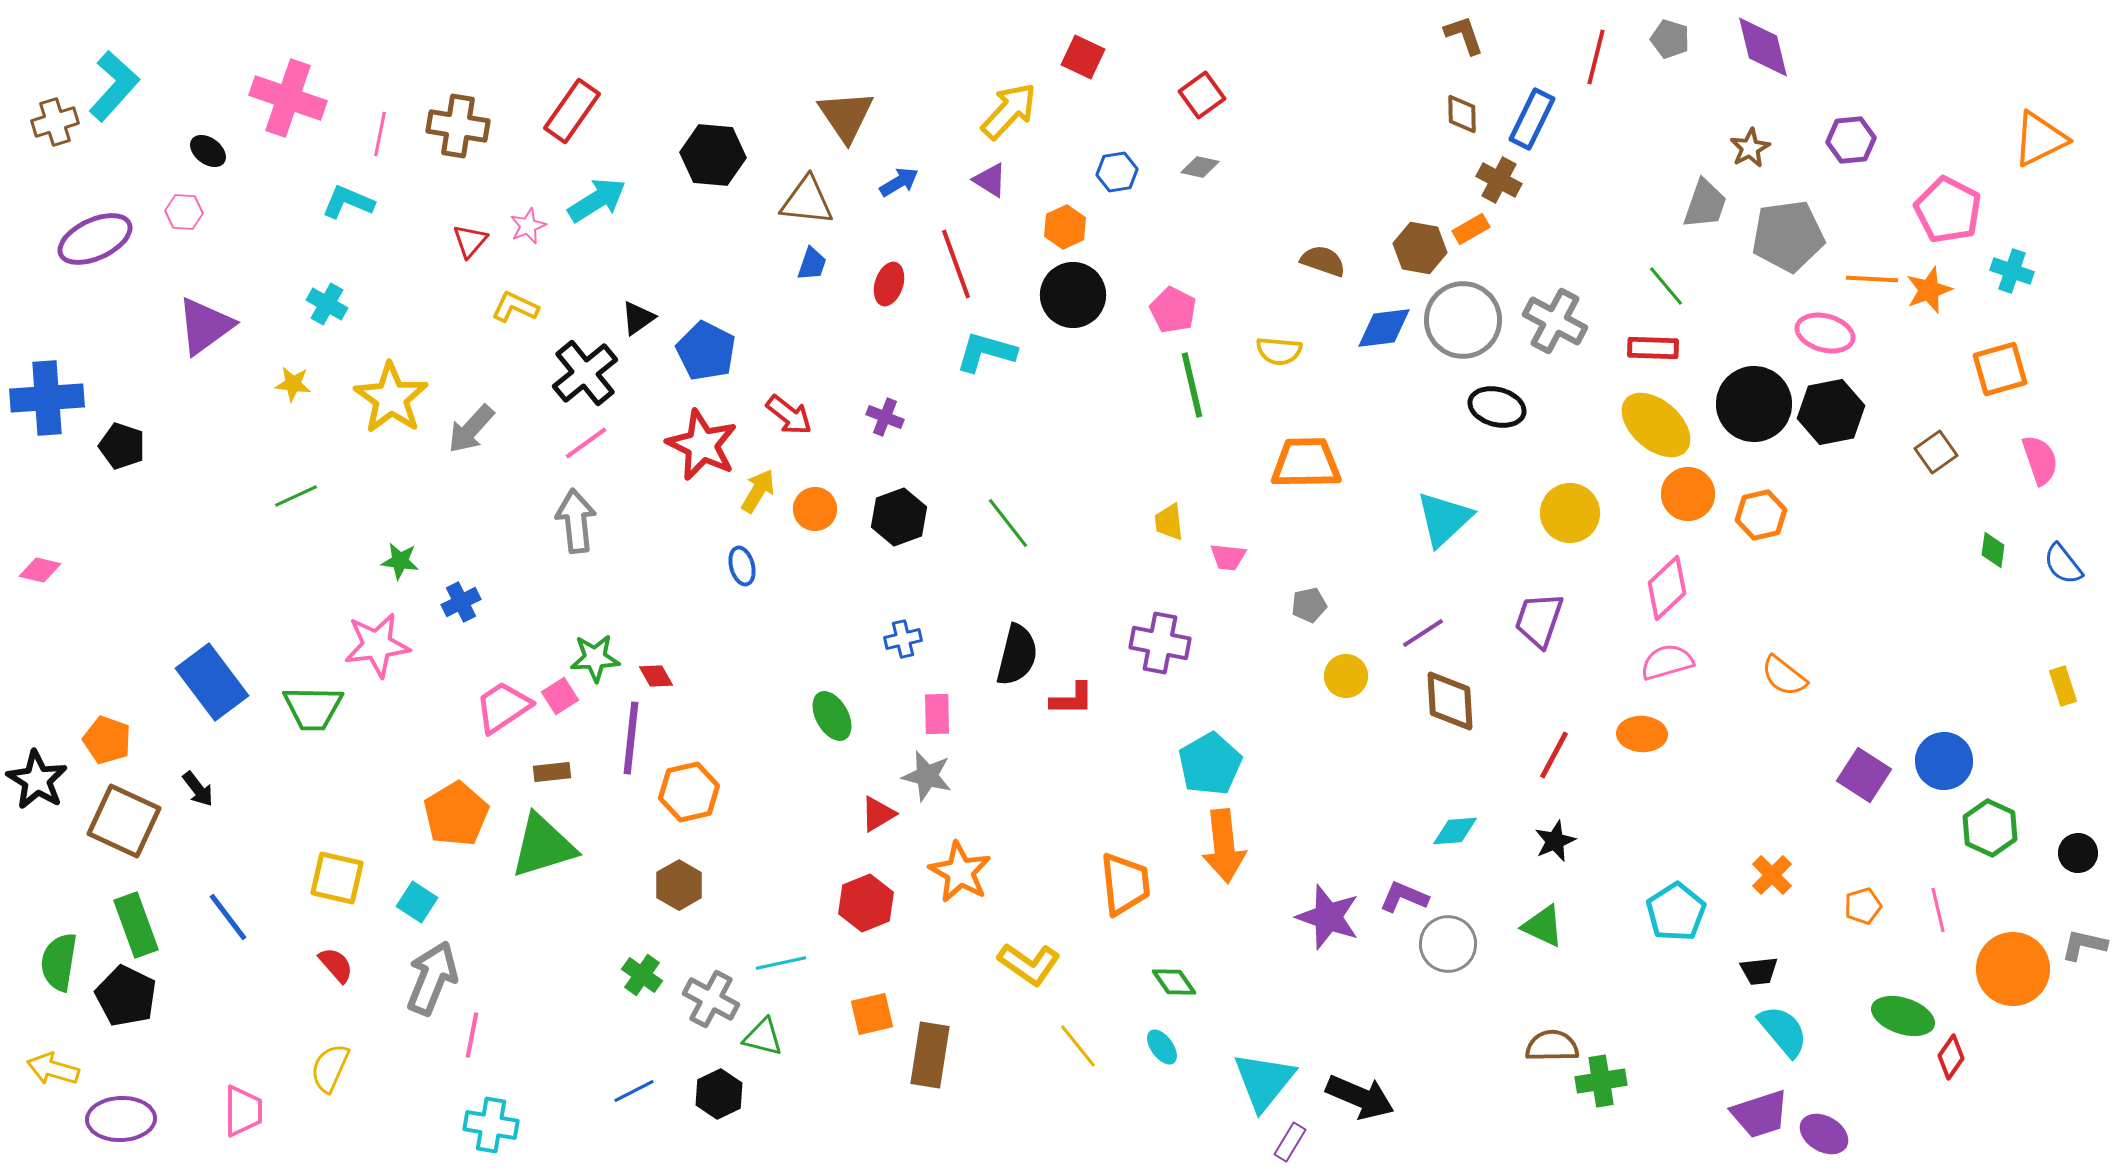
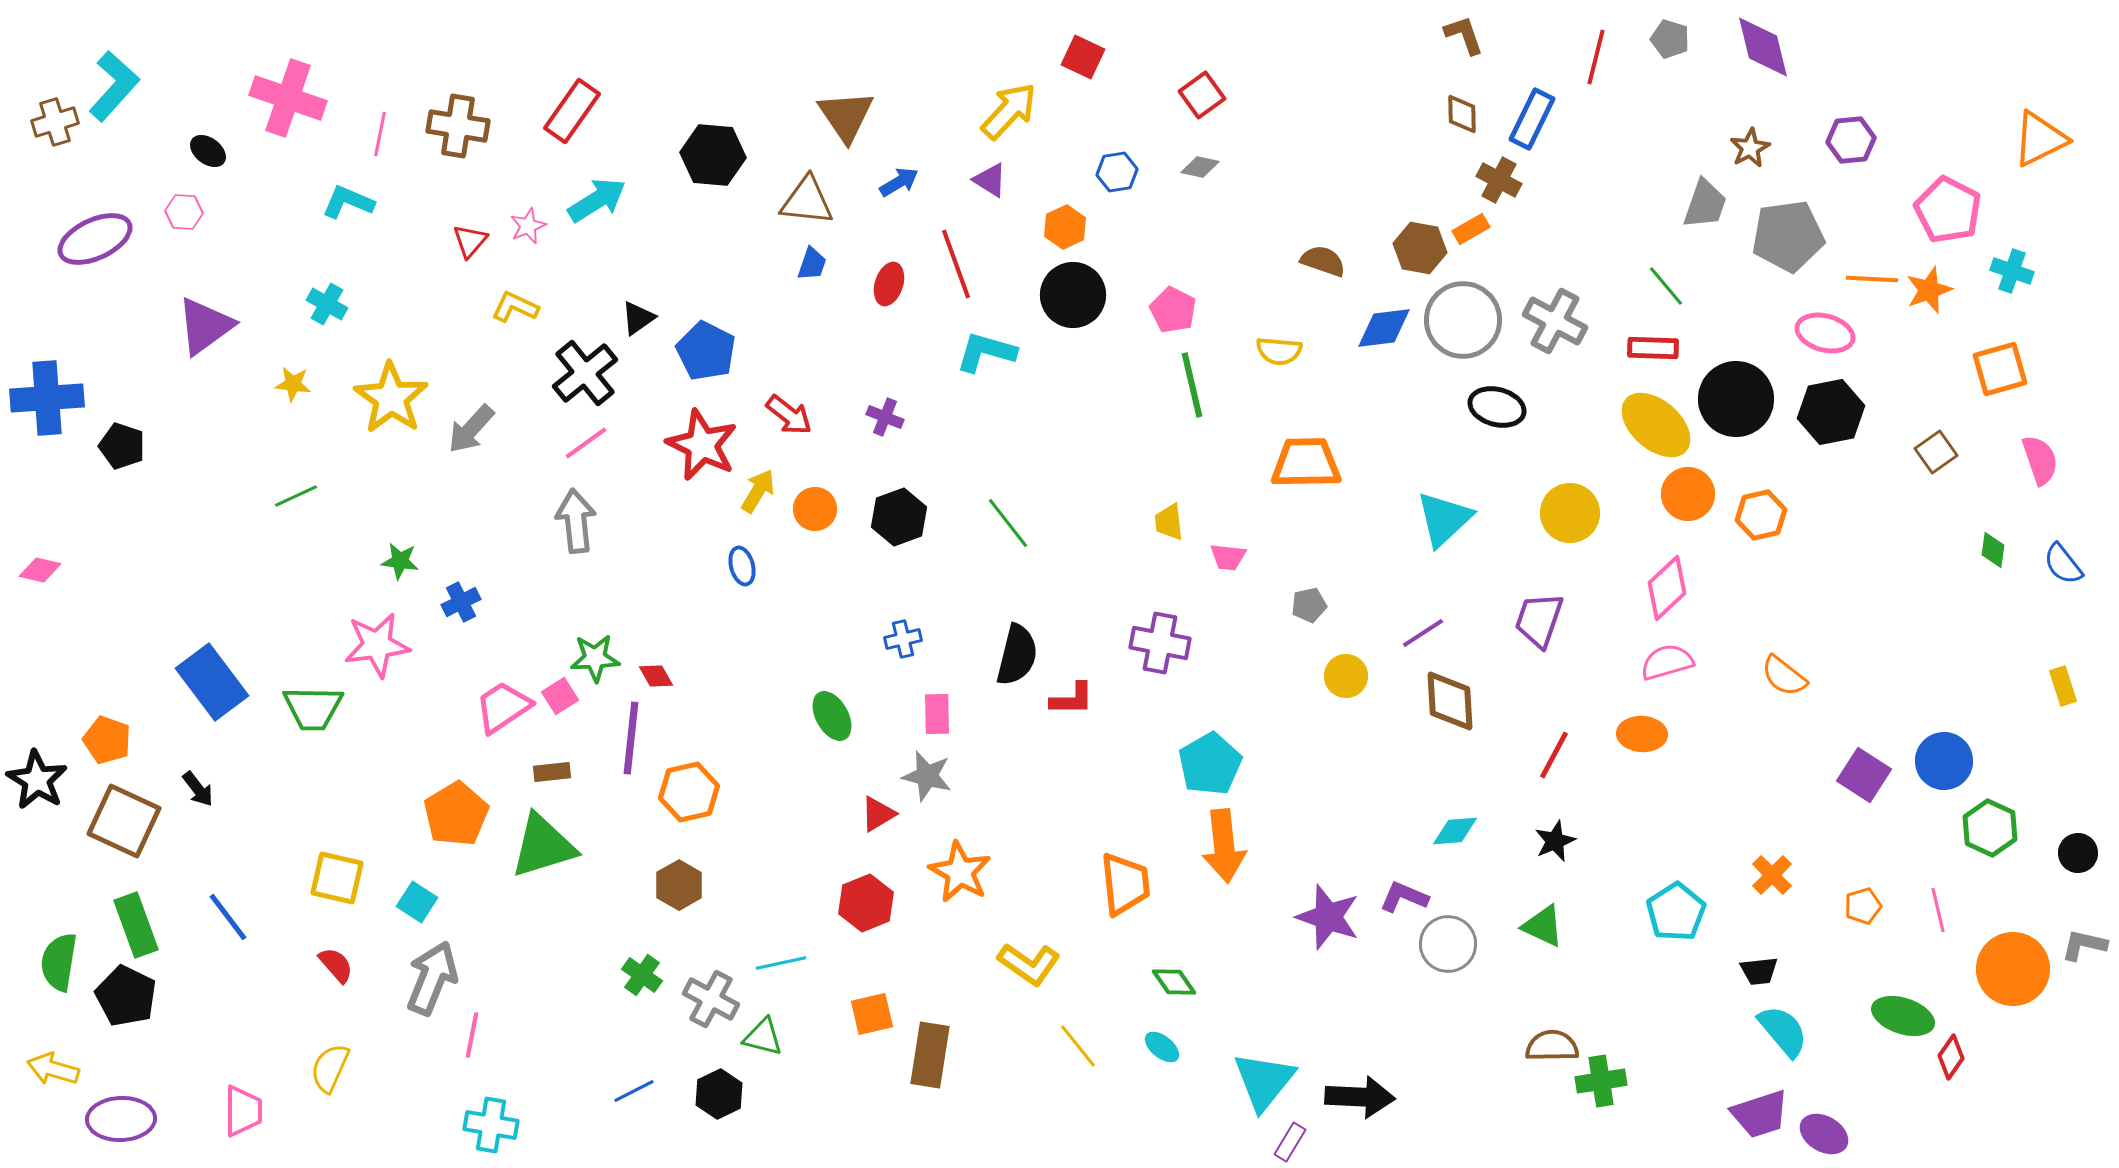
black circle at (1754, 404): moved 18 px left, 5 px up
cyan ellipse at (1162, 1047): rotated 15 degrees counterclockwise
black arrow at (1360, 1097): rotated 20 degrees counterclockwise
